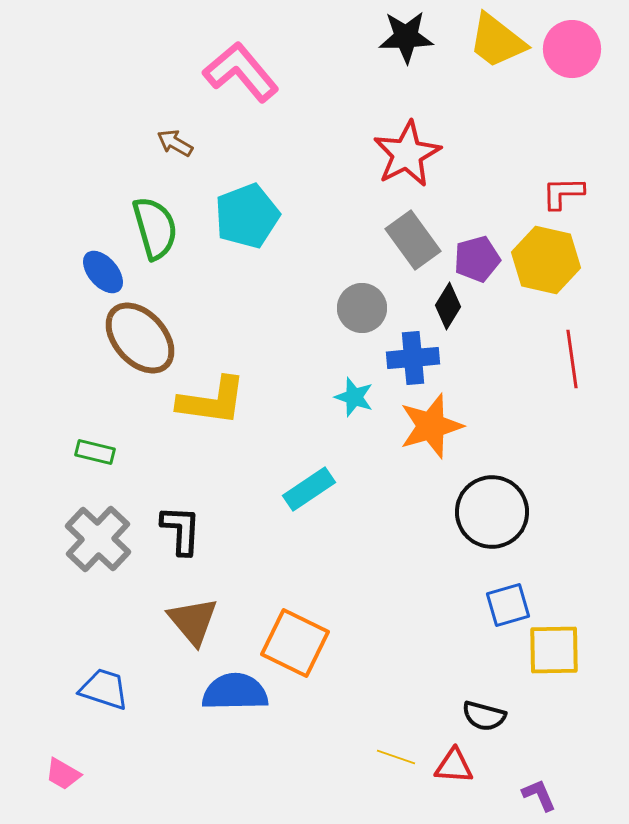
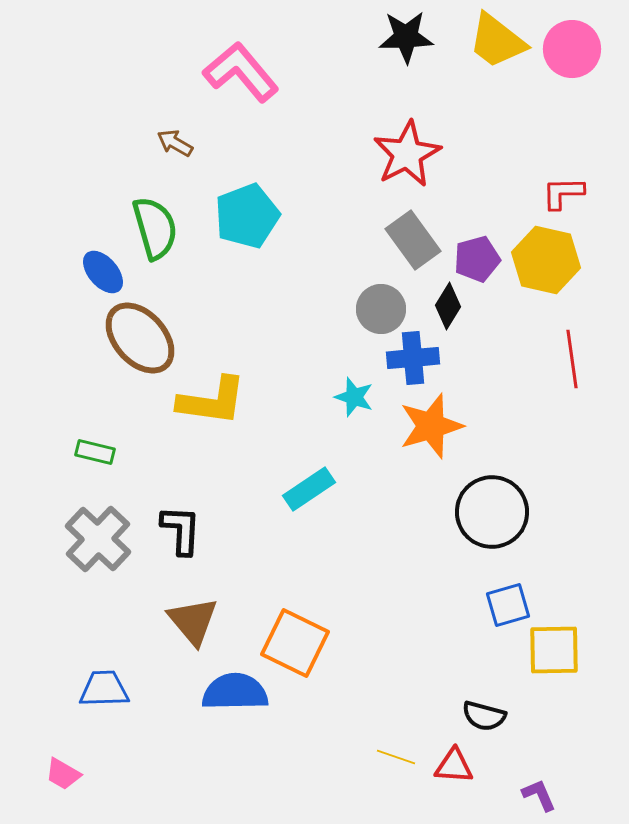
gray circle: moved 19 px right, 1 px down
blue trapezoid: rotated 20 degrees counterclockwise
